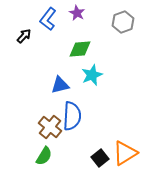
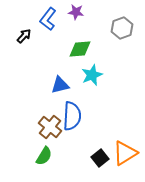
purple star: moved 1 px left, 1 px up; rotated 21 degrees counterclockwise
gray hexagon: moved 1 px left, 6 px down
